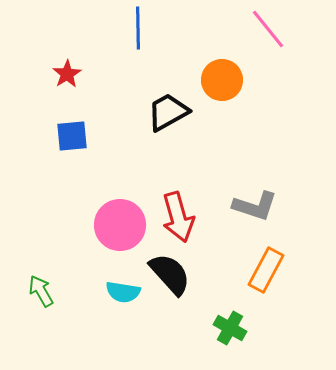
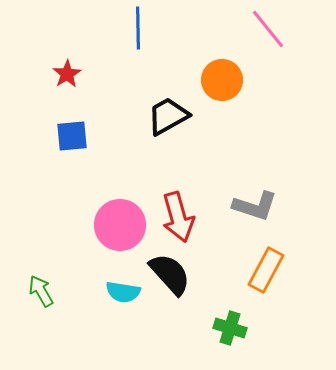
black trapezoid: moved 4 px down
green cross: rotated 12 degrees counterclockwise
